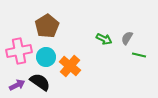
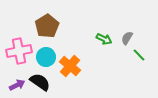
green line: rotated 32 degrees clockwise
